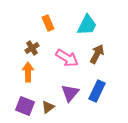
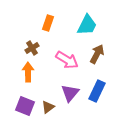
orange rectangle: rotated 42 degrees clockwise
pink arrow: moved 2 px down
